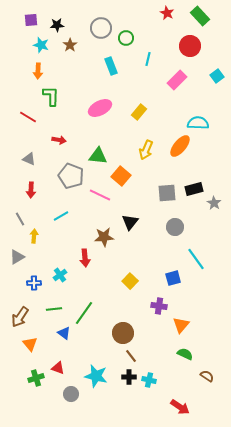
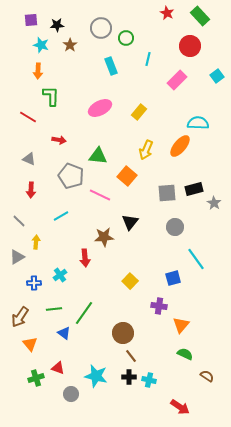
orange square at (121, 176): moved 6 px right
gray line at (20, 219): moved 1 px left, 2 px down; rotated 16 degrees counterclockwise
yellow arrow at (34, 236): moved 2 px right, 6 px down
